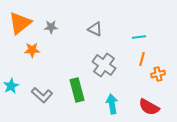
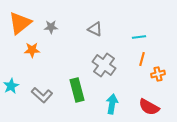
cyan arrow: rotated 18 degrees clockwise
